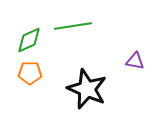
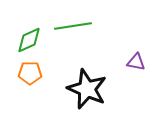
purple triangle: moved 1 px right, 1 px down
